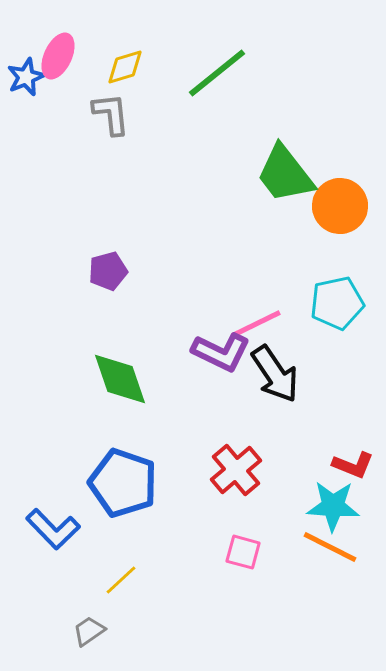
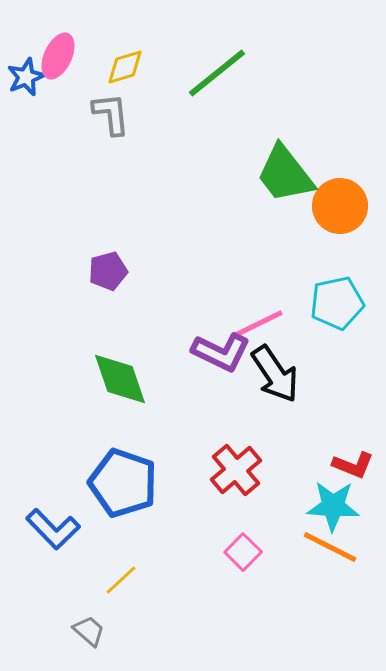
pink line: moved 2 px right
pink square: rotated 30 degrees clockwise
gray trapezoid: rotated 76 degrees clockwise
